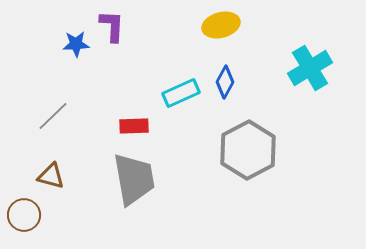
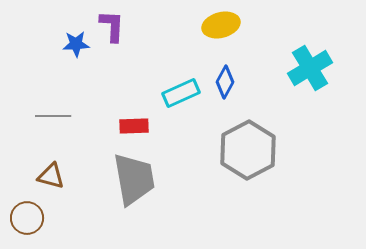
gray line: rotated 44 degrees clockwise
brown circle: moved 3 px right, 3 px down
